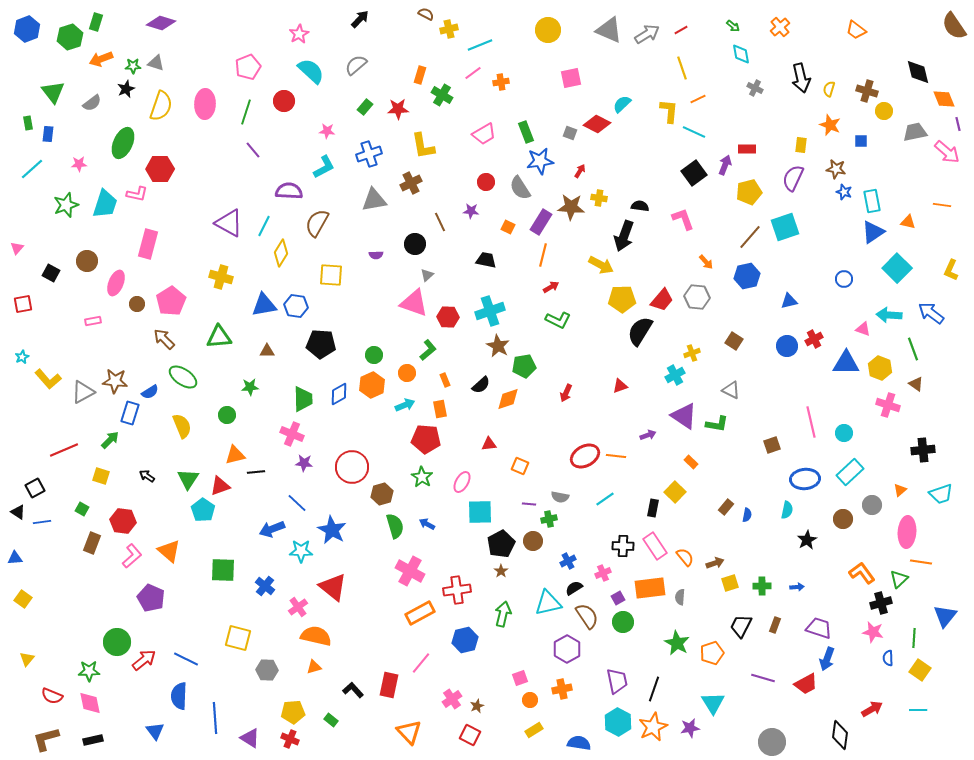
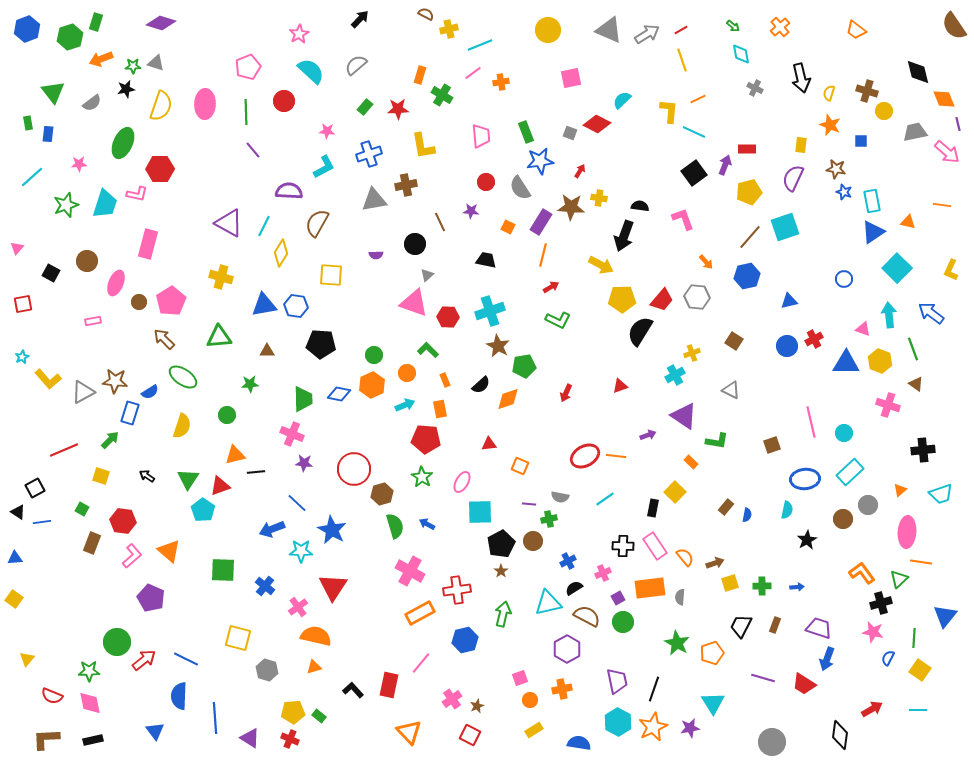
yellow line at (682, 68): moved 8 px up
black star at (126, 89): rotated 12 degrees clockwise
yellow semicircle at (829, 89): moved 4 px down
cyan semicircle at (622, 104): moved 4 px up
green line at (246, 112): rotated 20 degrees counterclockwise
pink trapezoid at (484, 134): moved 3 px left, 2 px down; rotated 65 degrees counterclockwise
cyan line at (32, 169): moved 8 px down
brown cross at (411, 183): moved 5 px left, 2 px down; rotated 15 degrees clockwise
brown circle at (137, 304): moved 2 px right, 2 px up
cyan arrow at (889, 315): rotated 80 degrees clockwise
green L-shape at (428, 350): rotated 95 degrees counterclockwise
yellow hexagon at (880, 368): moved 7 px up
green star at (250, 387): moved 3 px up
blue diamond at (339, 394): rotated 40 degrees clockwise
green L-shape at (717, 424): moved 17 px down
yellow semicircle at (182, 426): rotated 40 degrees clockwise
red circle at (352, 467): moved 2 px right, 2 px down
gray circle at (872, 505): moved 4 px left
red triangle at (333, 587): rotated 24 degrees clockwise
yellow square at (23, 599): moved 9 px left
brown semicircle at (587, 616): rotated 28 degrees counterclockwise
blue semicircle at (888, 658): rotated 28 degrees clockwise
gray hexagon at (267, 670): rotated 15 degrees clockwise
red trapezoid at (806, 684): moved 2 px left; rotated 60 degrees clockwise
green rectangle at (331, 720): moved 12 px left, 4 px up
brown L-shape at (46, 739): rotated 12 degrees clockwise
